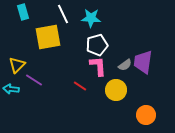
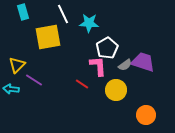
cyan star: moved 2 px left, 5 px down
white pentagon: moved 10 px right, 3 px down; rotated 15 degrees counterclockwise
purple trapezoid: rotated 100 degrees clockwise
red line: moved 2 px right, 2 px up
